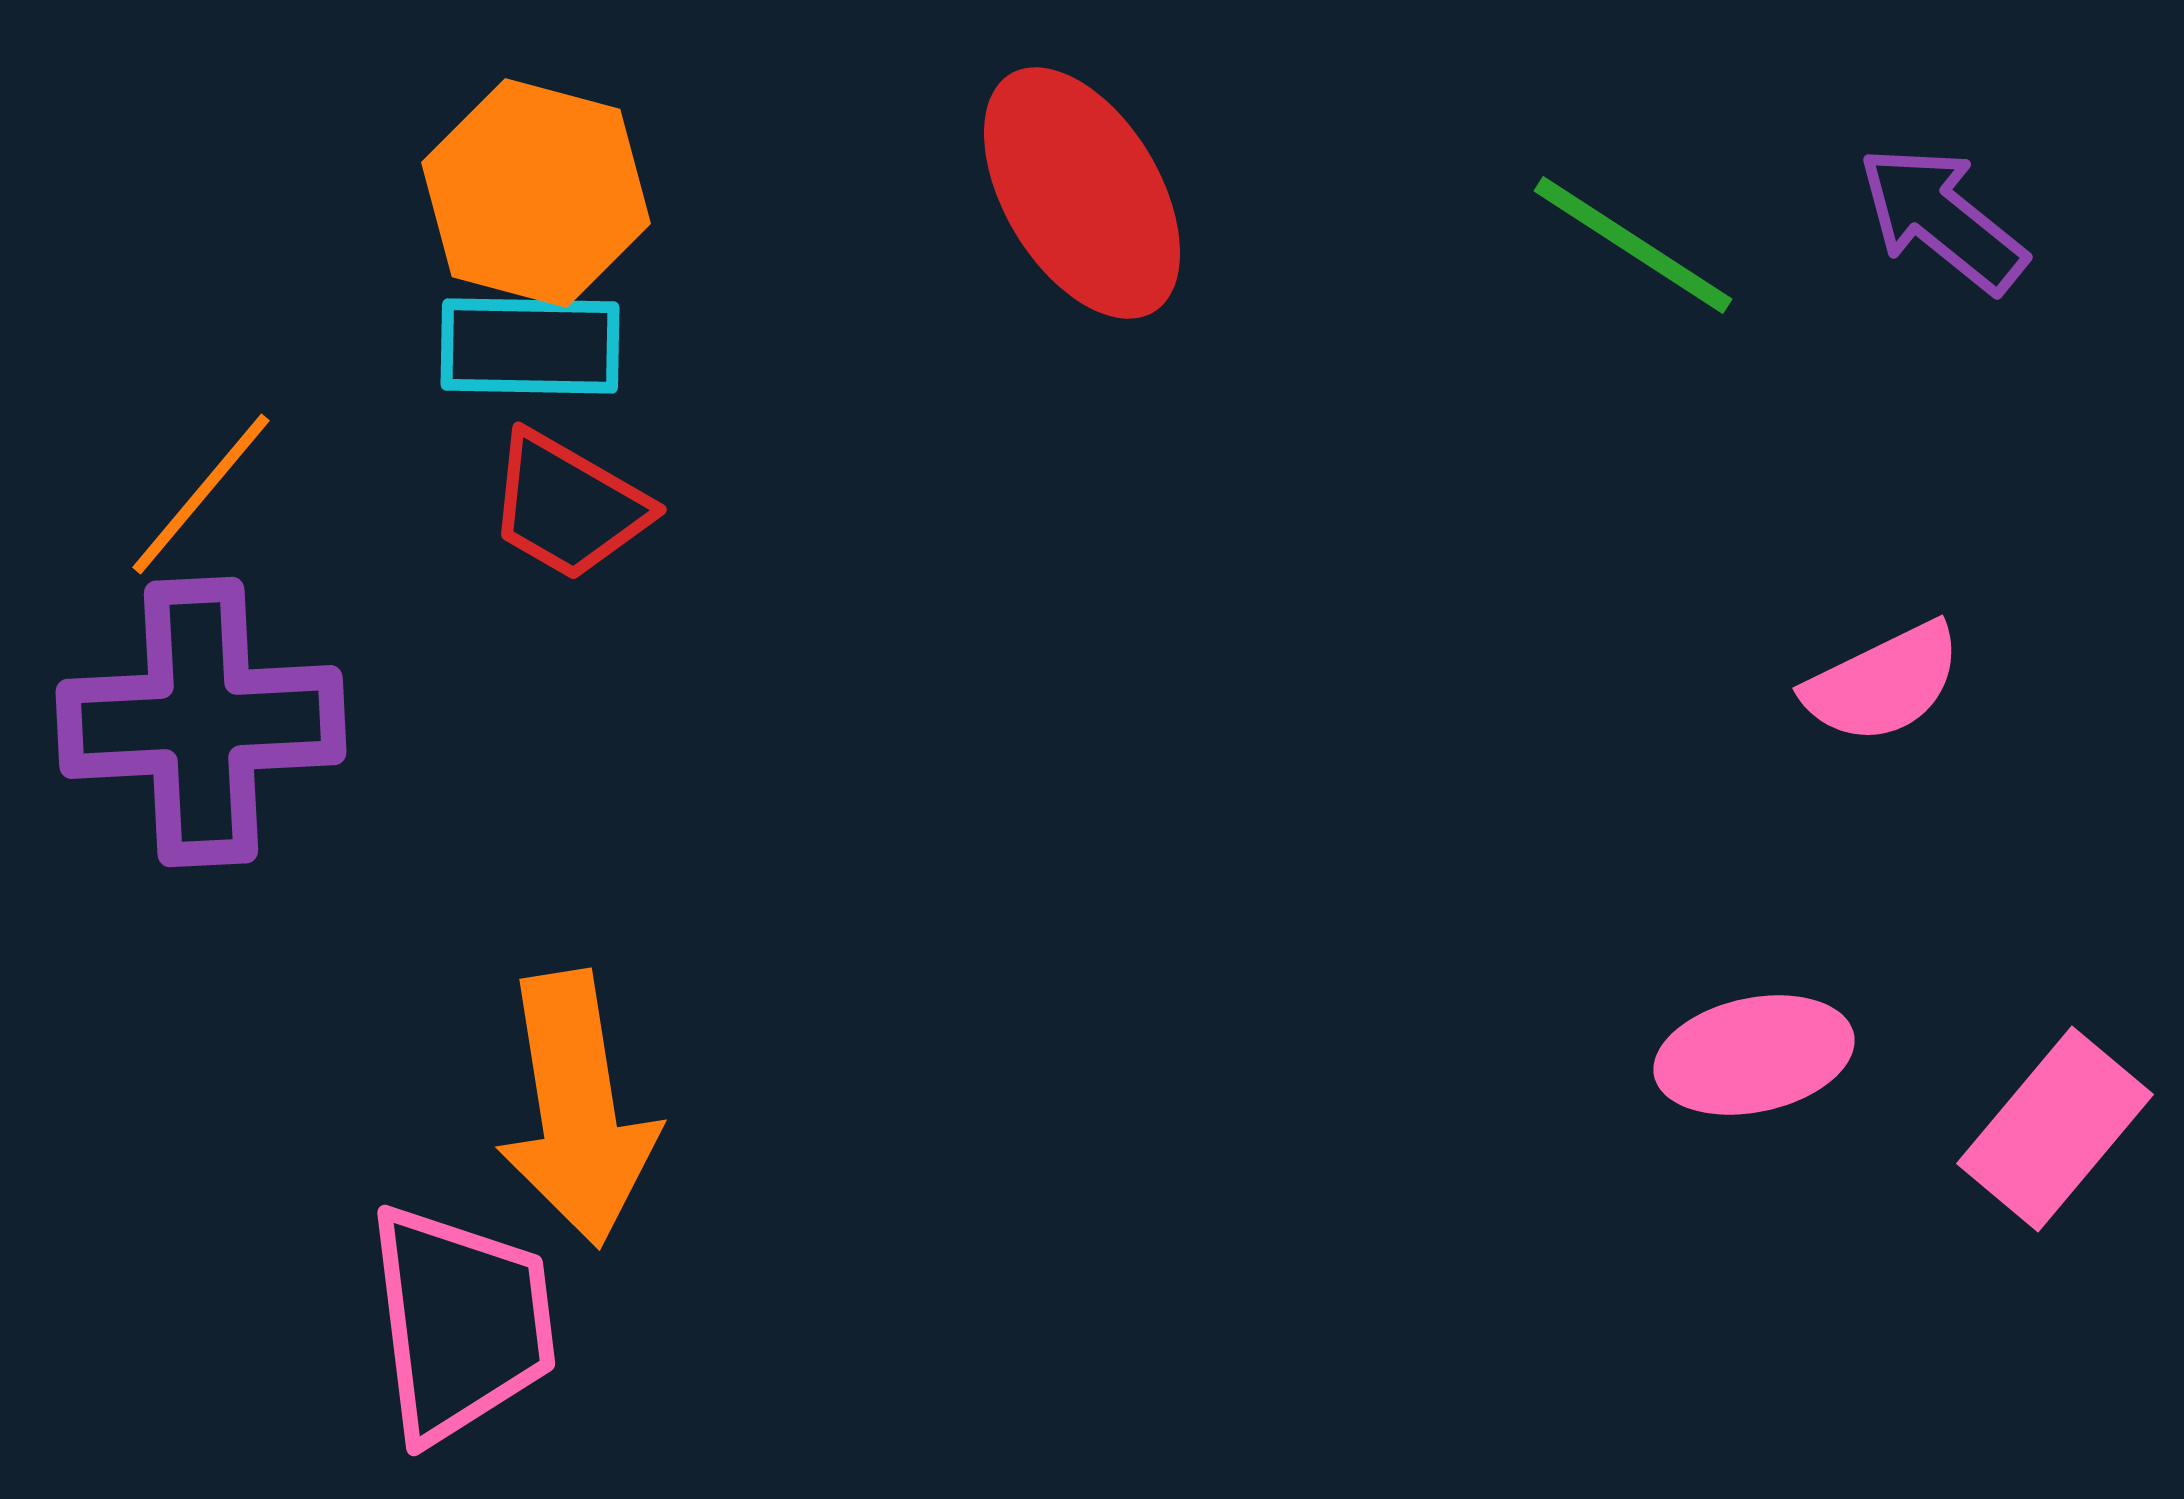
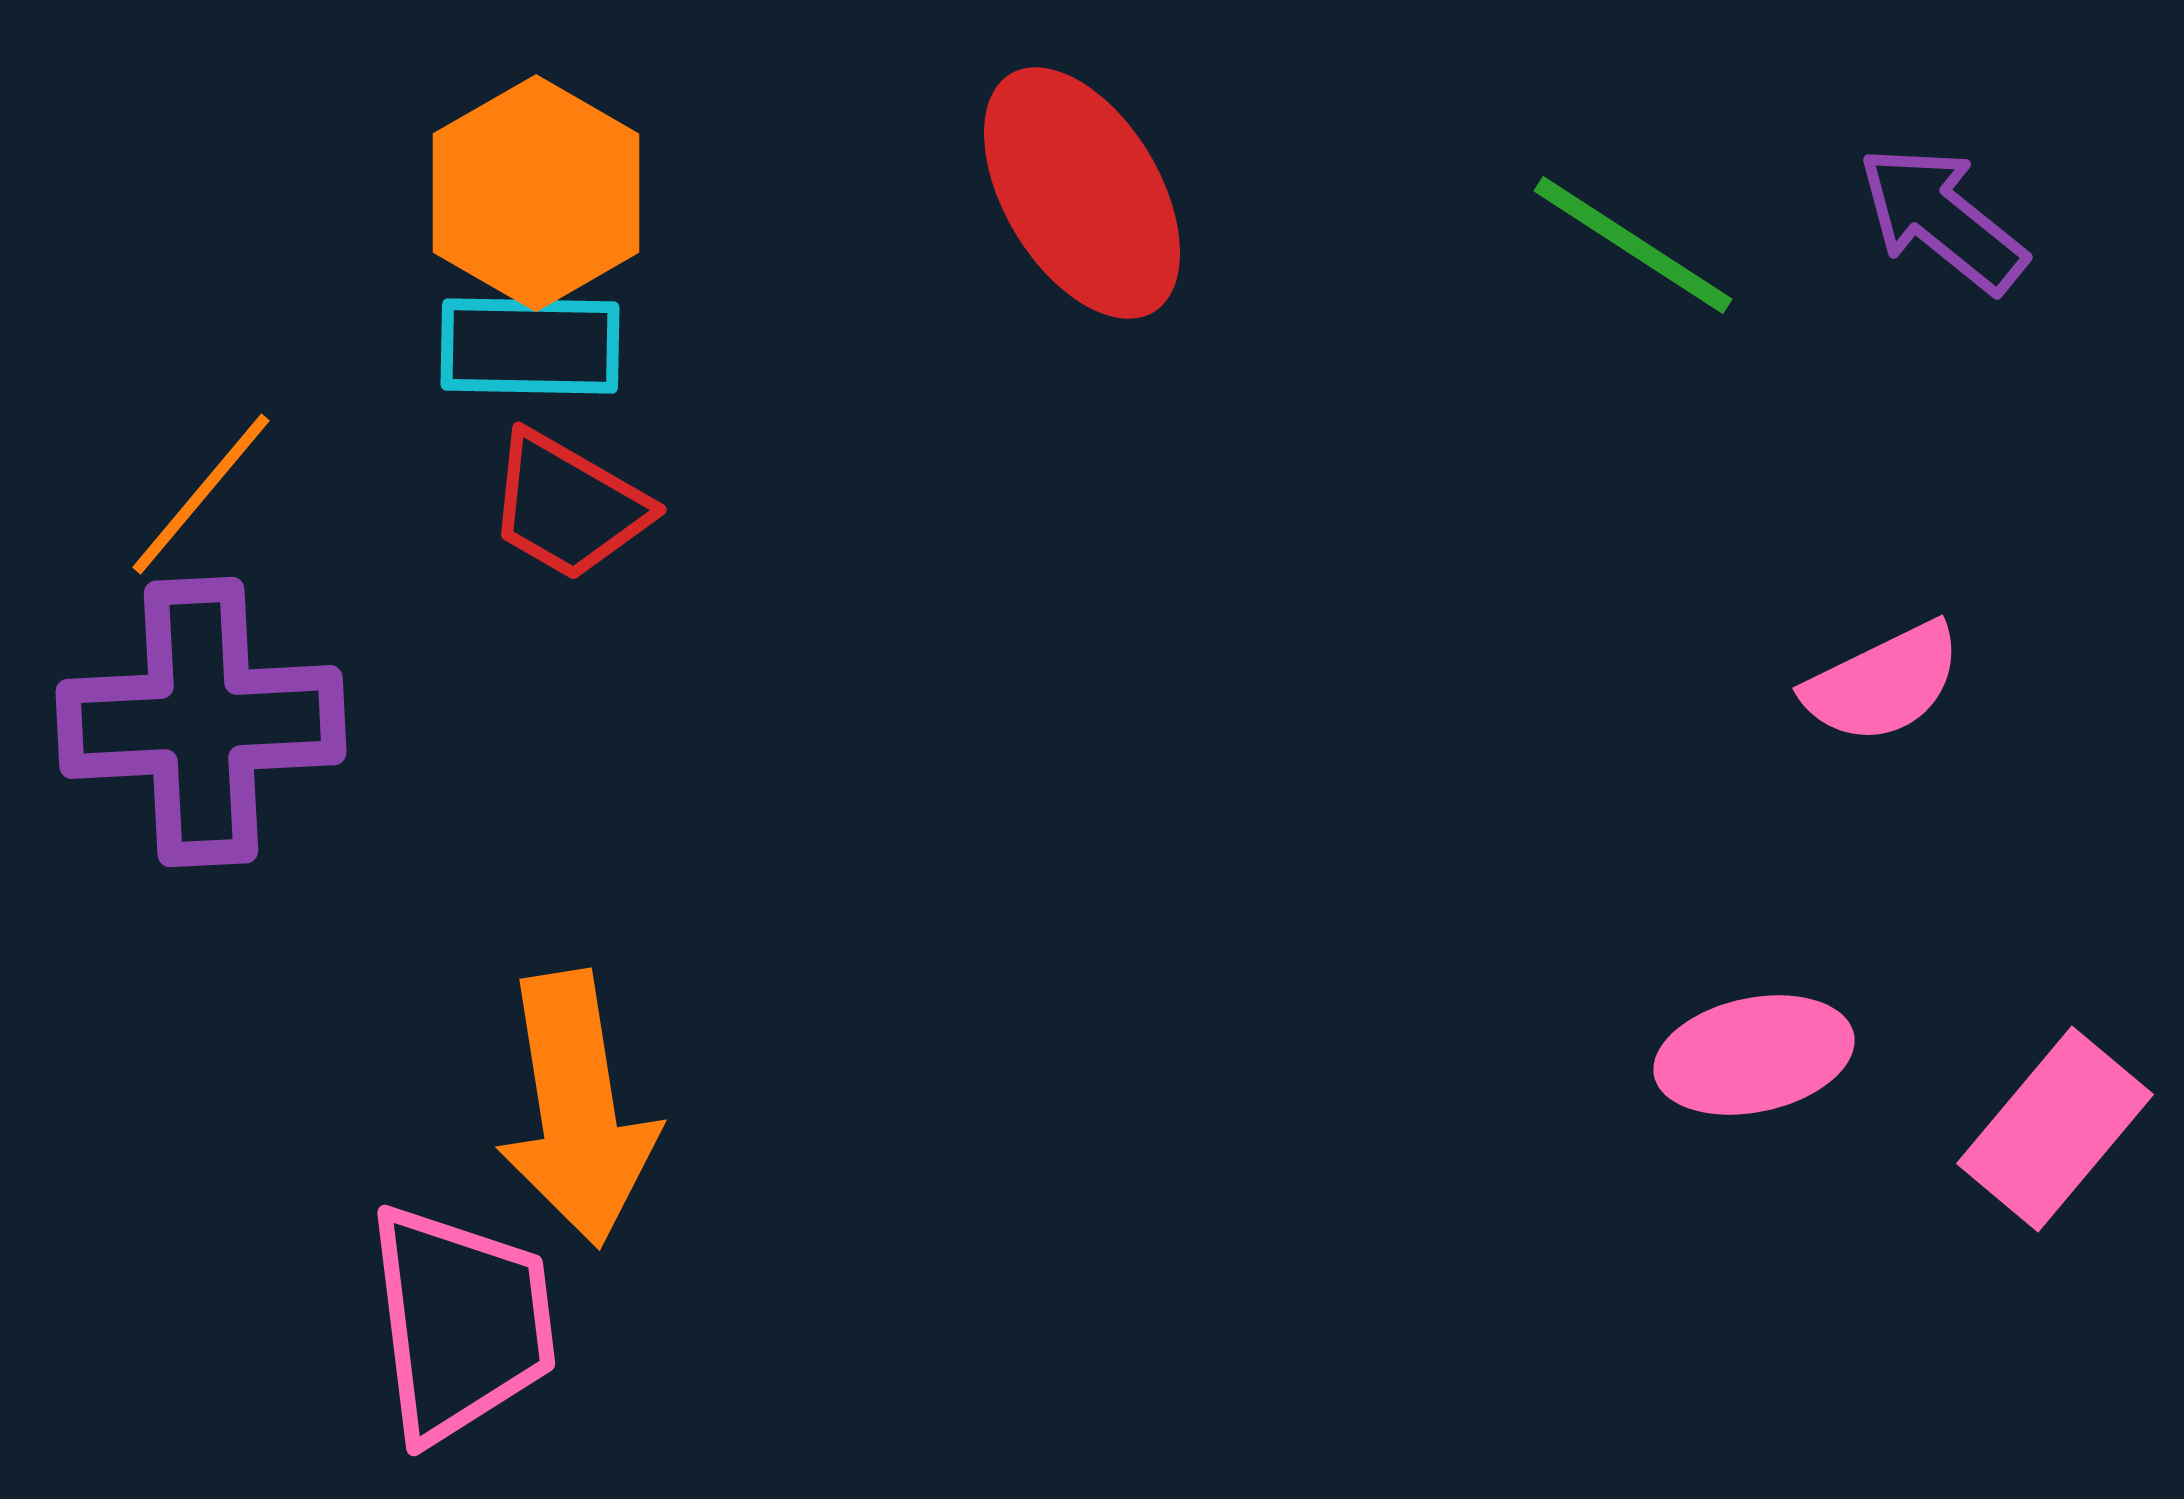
orange hexagon: rotated 15 degrees clockwise
